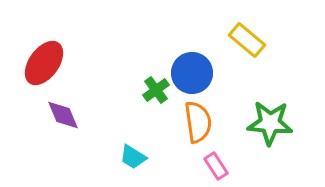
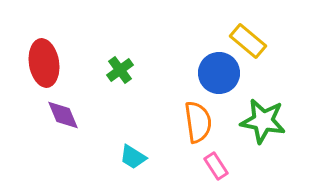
yellow rectangle: moved 1 px right, 1 px down
red ellipse: rotated 45 degrees counterclockwise
blue circle: moved 27 px right
green cross: moved 36 px left, 20 px up
green star: moved 7 px left, 2 px up; rotated 6 degrees clockwise
